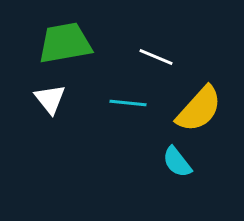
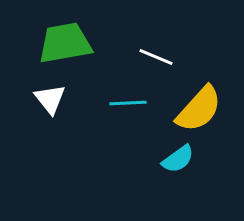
cyan line: rotated 9 degrees counterclockwise
cyan semicircle: moved 1 px right, 3 px up; rotated 88 degrees counterclockwise
